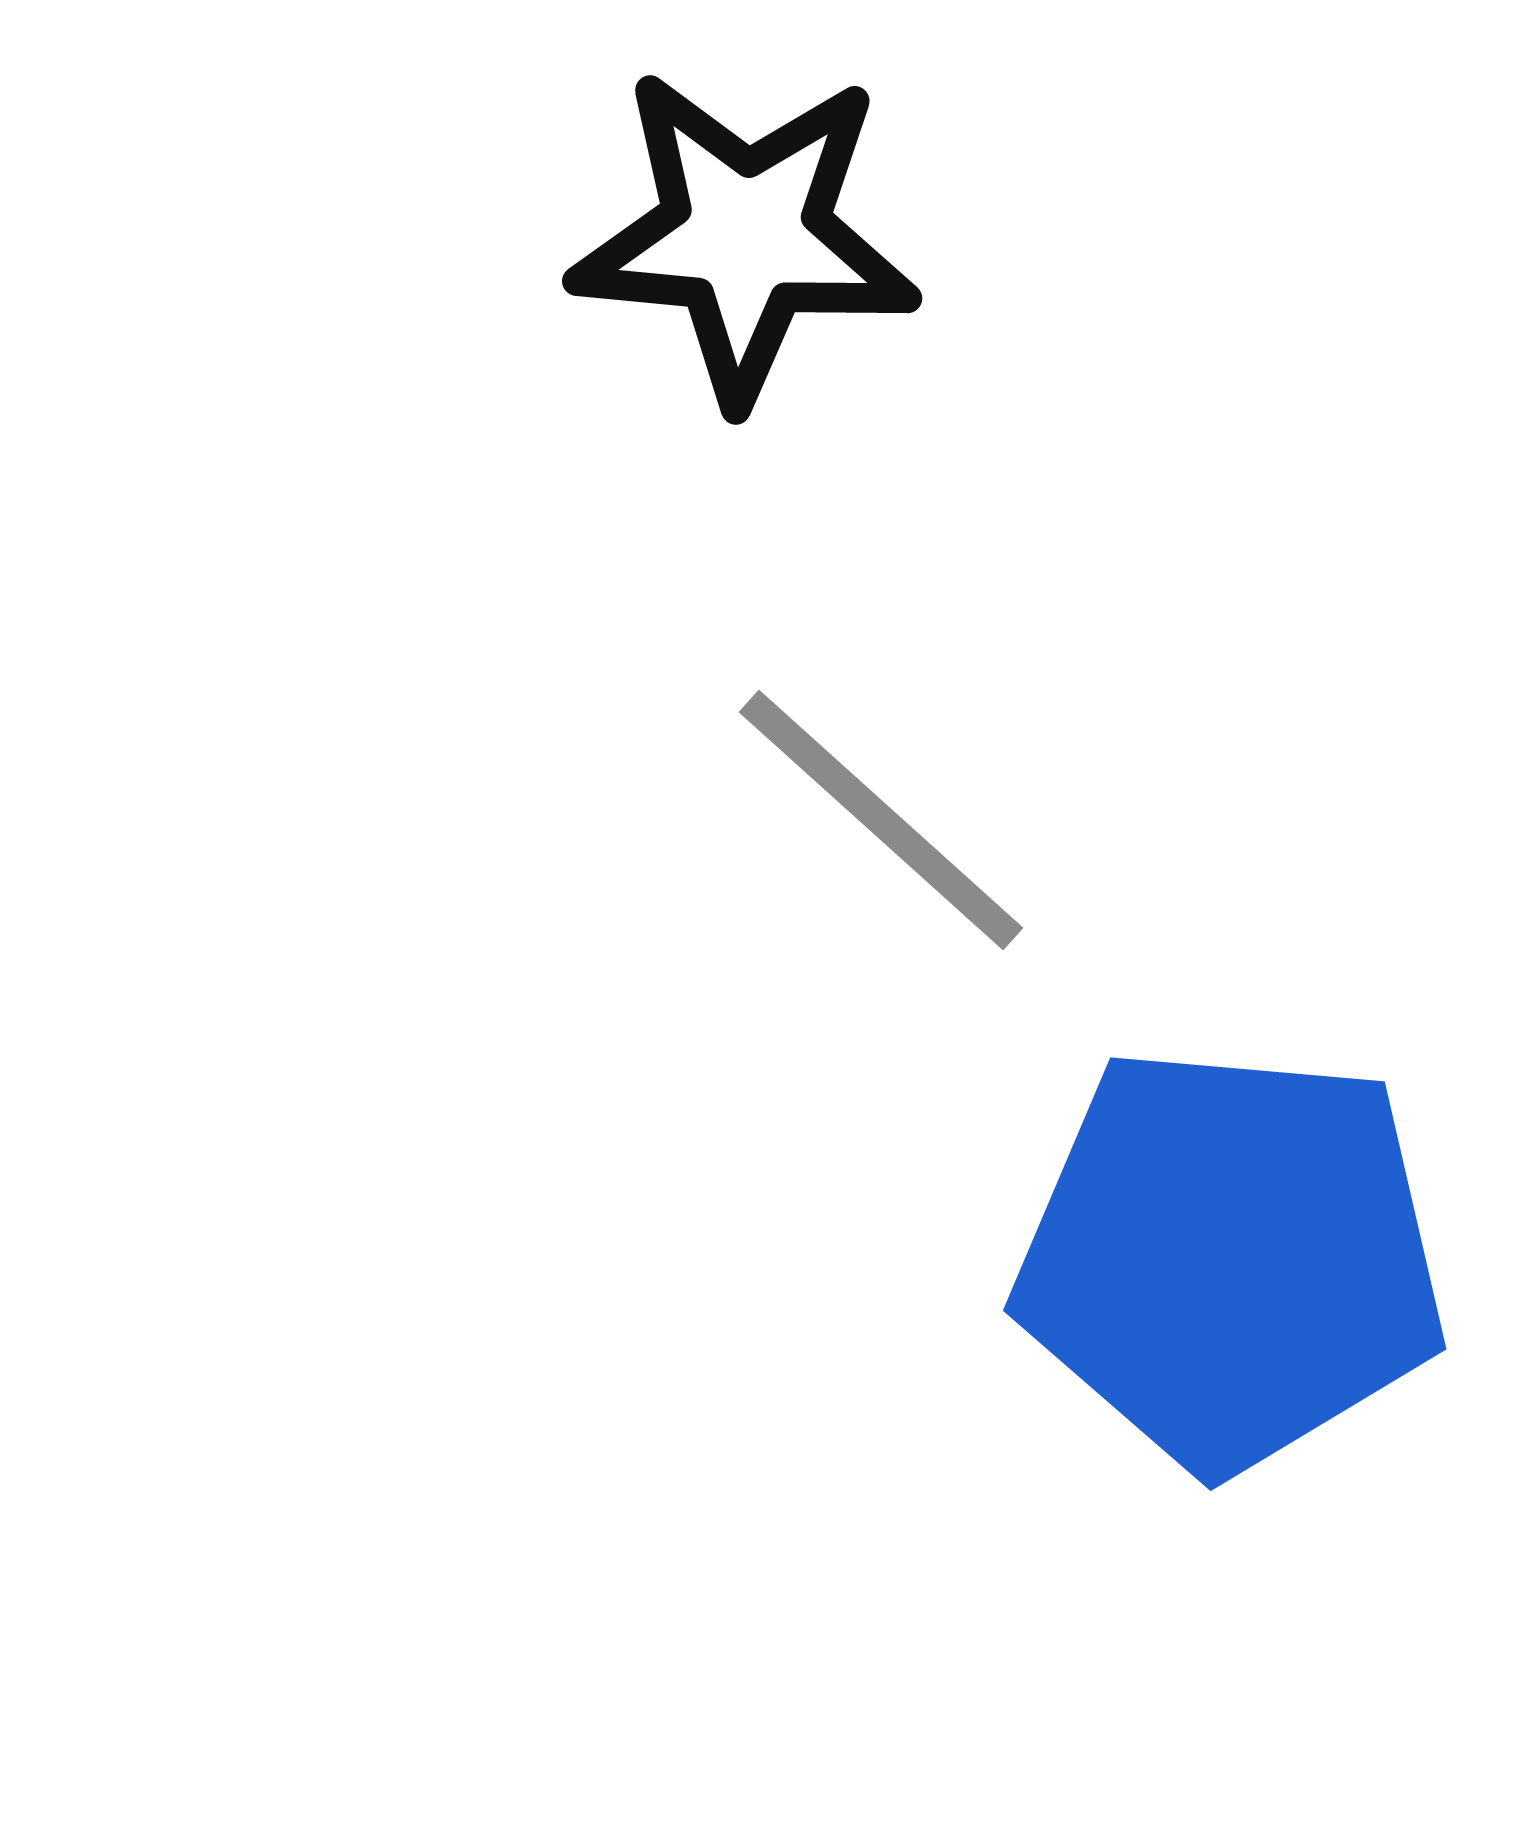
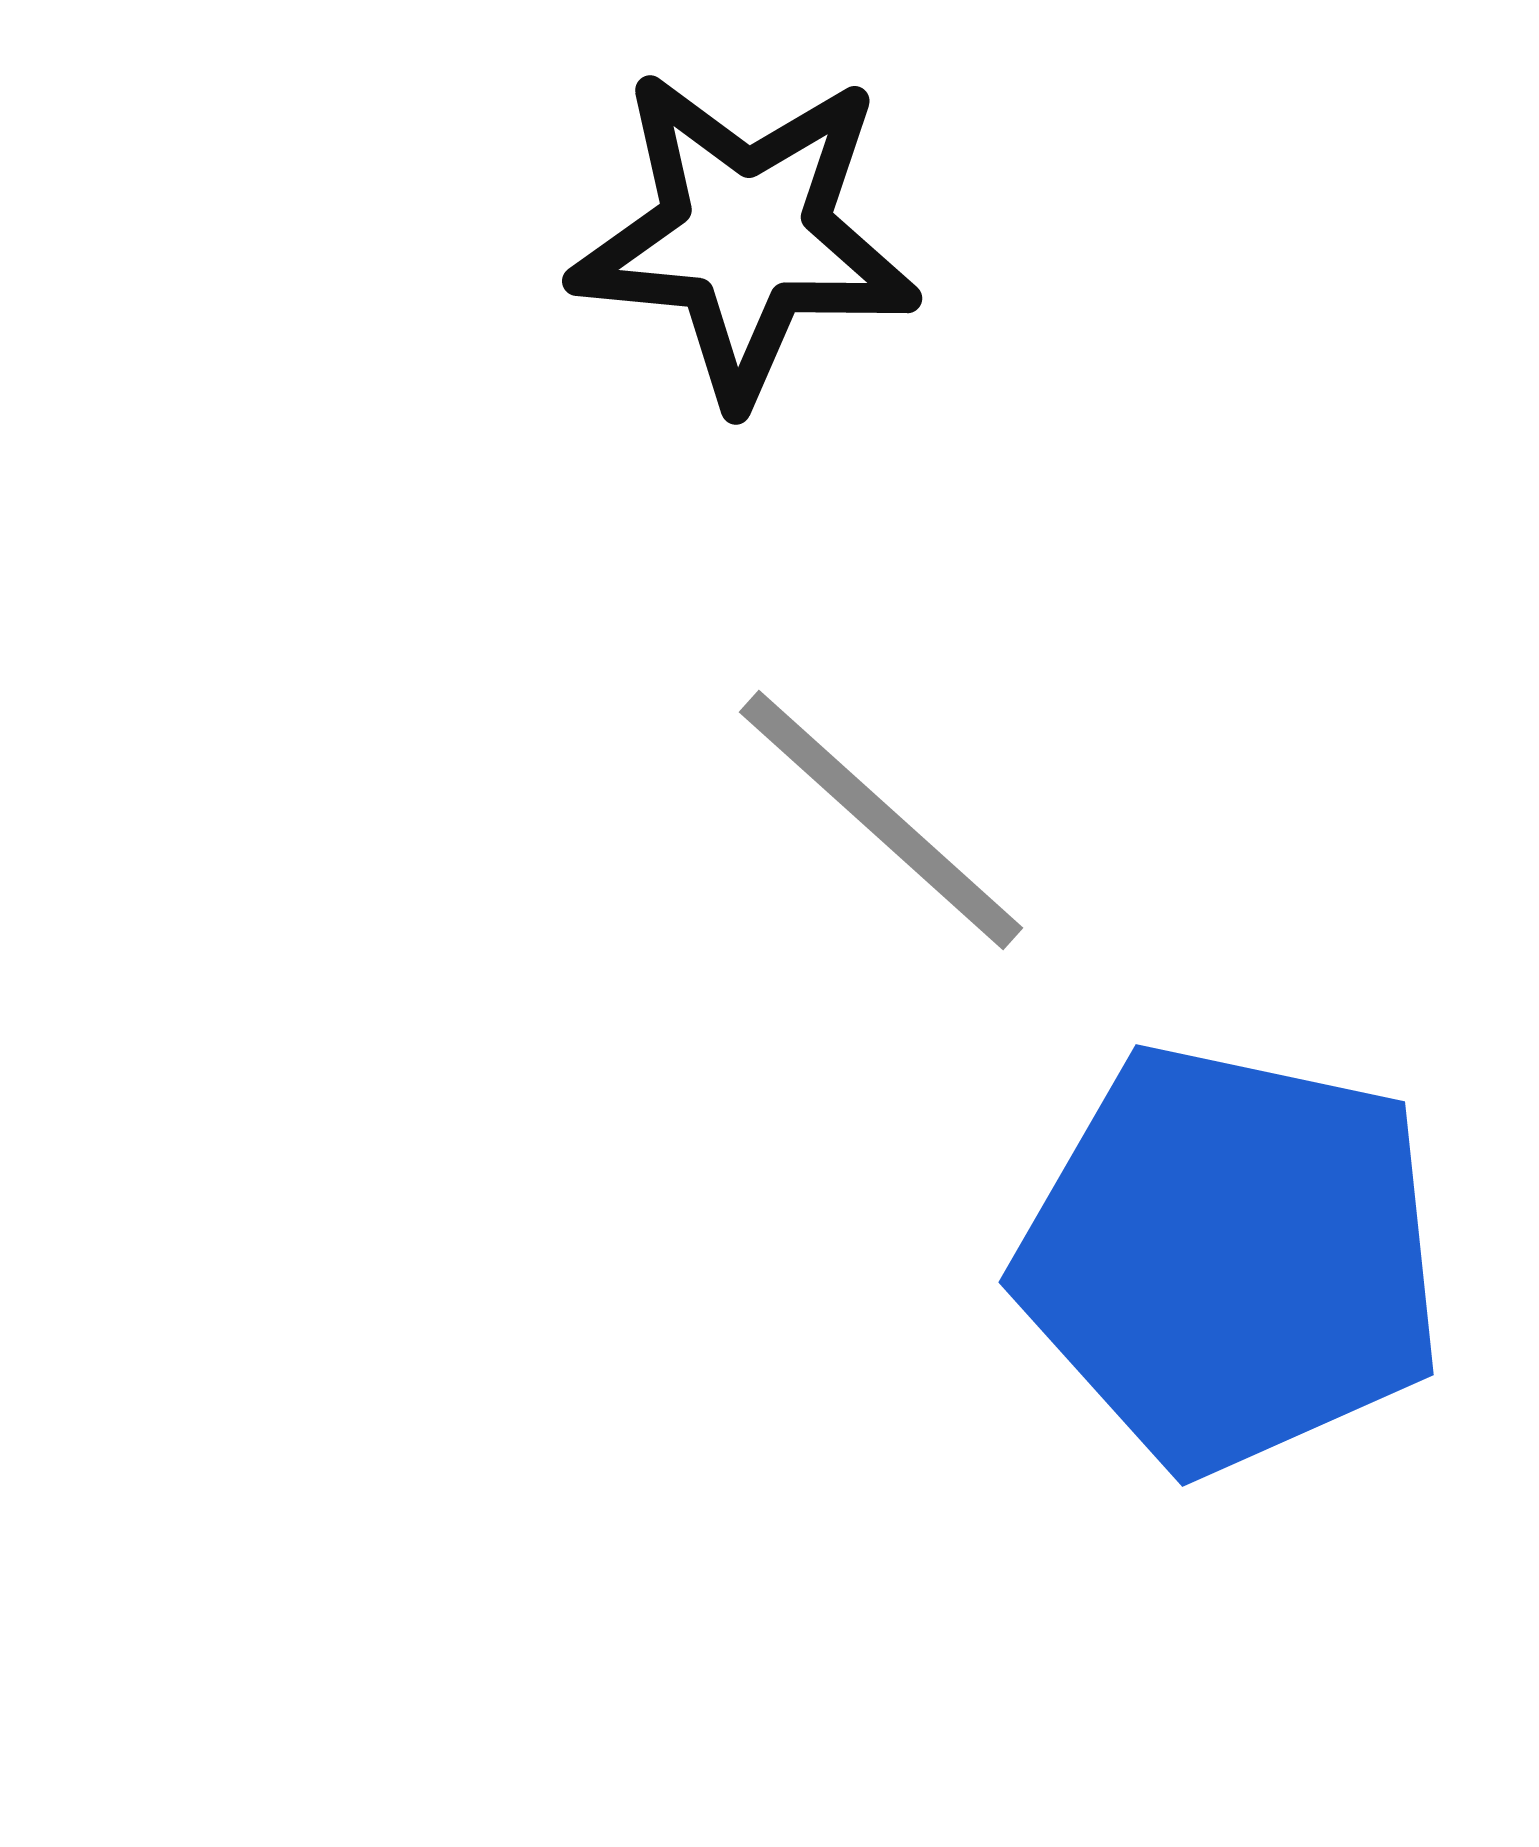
blue pentagon: rotated 7 degrees clockwise
